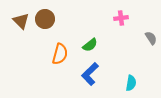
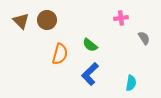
brown circle: moved 2 px right, 1 px down
gray semicircle: moved 7 px left
green semicircle: rotated 77 degrees clockwise
